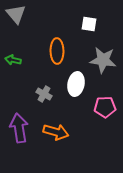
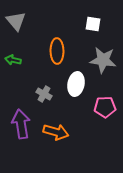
gray triangle: moved 7 px down
white square: moved 4 px right
purple arrow: moved 2 px right, 4 px up
